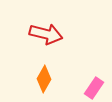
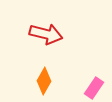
orange diamond: moved 2 px down
